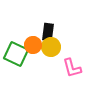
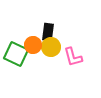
pink L-shape: moved 1 px right, 11 px up
